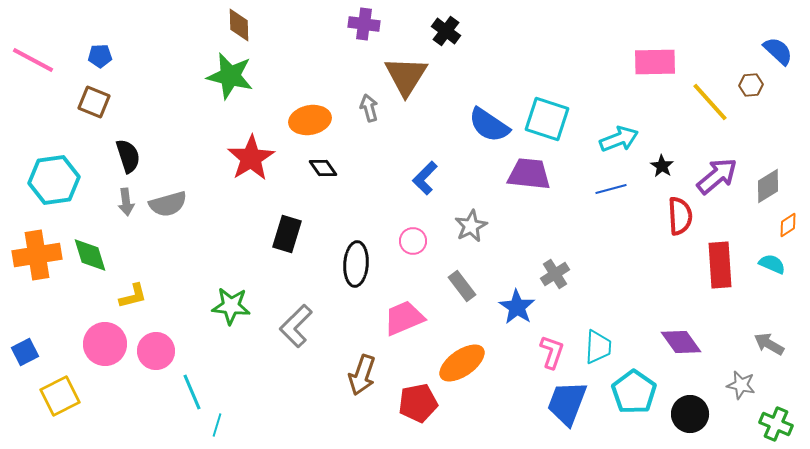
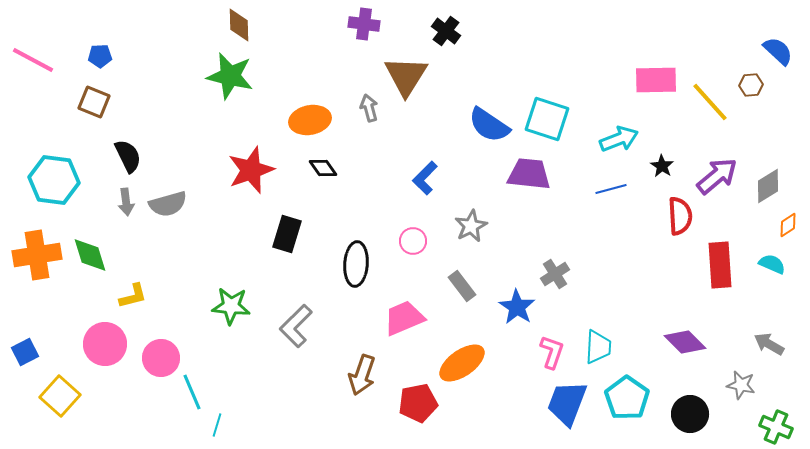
pink rectangle at (655, 62): moved 1 px right, 18 px down
black semicircle at (128, 156): rotated 8 degrees counterclockwise
red star at (251, 158): moved 12 px down; rotated 12 degrees clockwise
cyan hexagon at (54, 180): rotated 15 degrees clockwise
purple diamond at (681, 342): moved 4 px right; rotated 9 degrees counterclockwise
pink circle at (156, 351): moved 5 px right, 7 px down
cyan pentagon at (634, 392): moved 7 px left, 6 px down
yellow square at (60, 396): rotated 21 degrees counterclockwise
green cross at (776, 424): moved 3 px down
